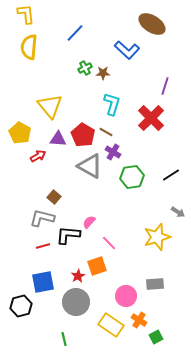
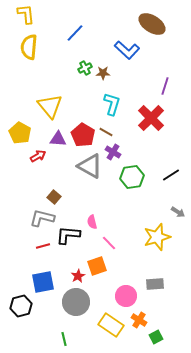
pink semicircle: moved 3 px right; rotated 56 degrees counterclockwise
